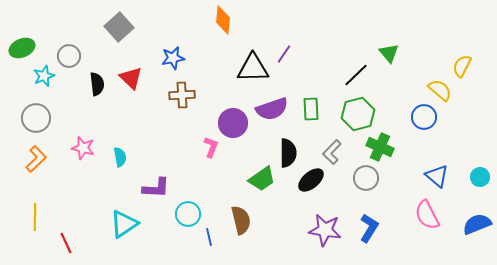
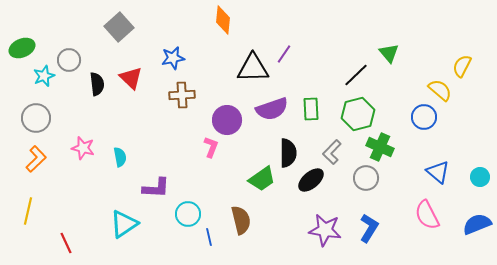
gray circle at (69, 56): moved 4 px down
purple circle at (233, 123): moved 6 px left, 3 px up
blue triangle at (437, 176): moved 1 px right, 4 px up
yellow line at (35, 217): moved 7 px left, 6 px up; rotated 12 degrees clockwise
